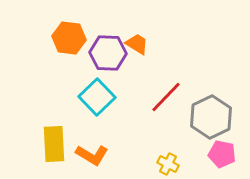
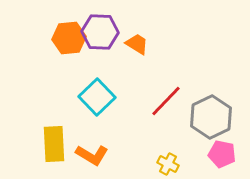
orange hexagon: rotated 12 degrees counterclockwise
purple hexagon: moved 8 px left, 21 px up
red line: moved 4 px down
